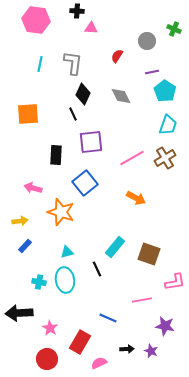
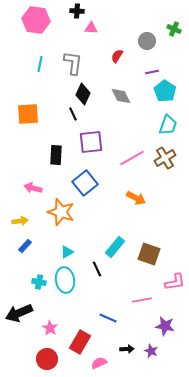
cyan triangle at (67, 252): rotated 16 degrees counterclockwise
black arrow at (19, 313): rotated 20 degrees counterclockwise
